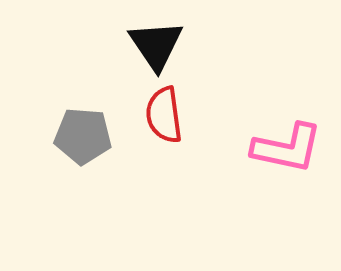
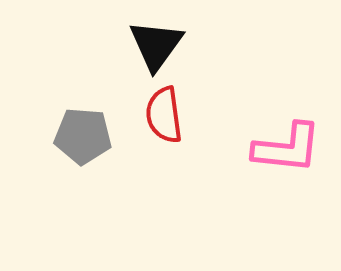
black triangle: rotated 10 degrees clockwise
pink L-shape: rotated 6 degrees counterclockwise
